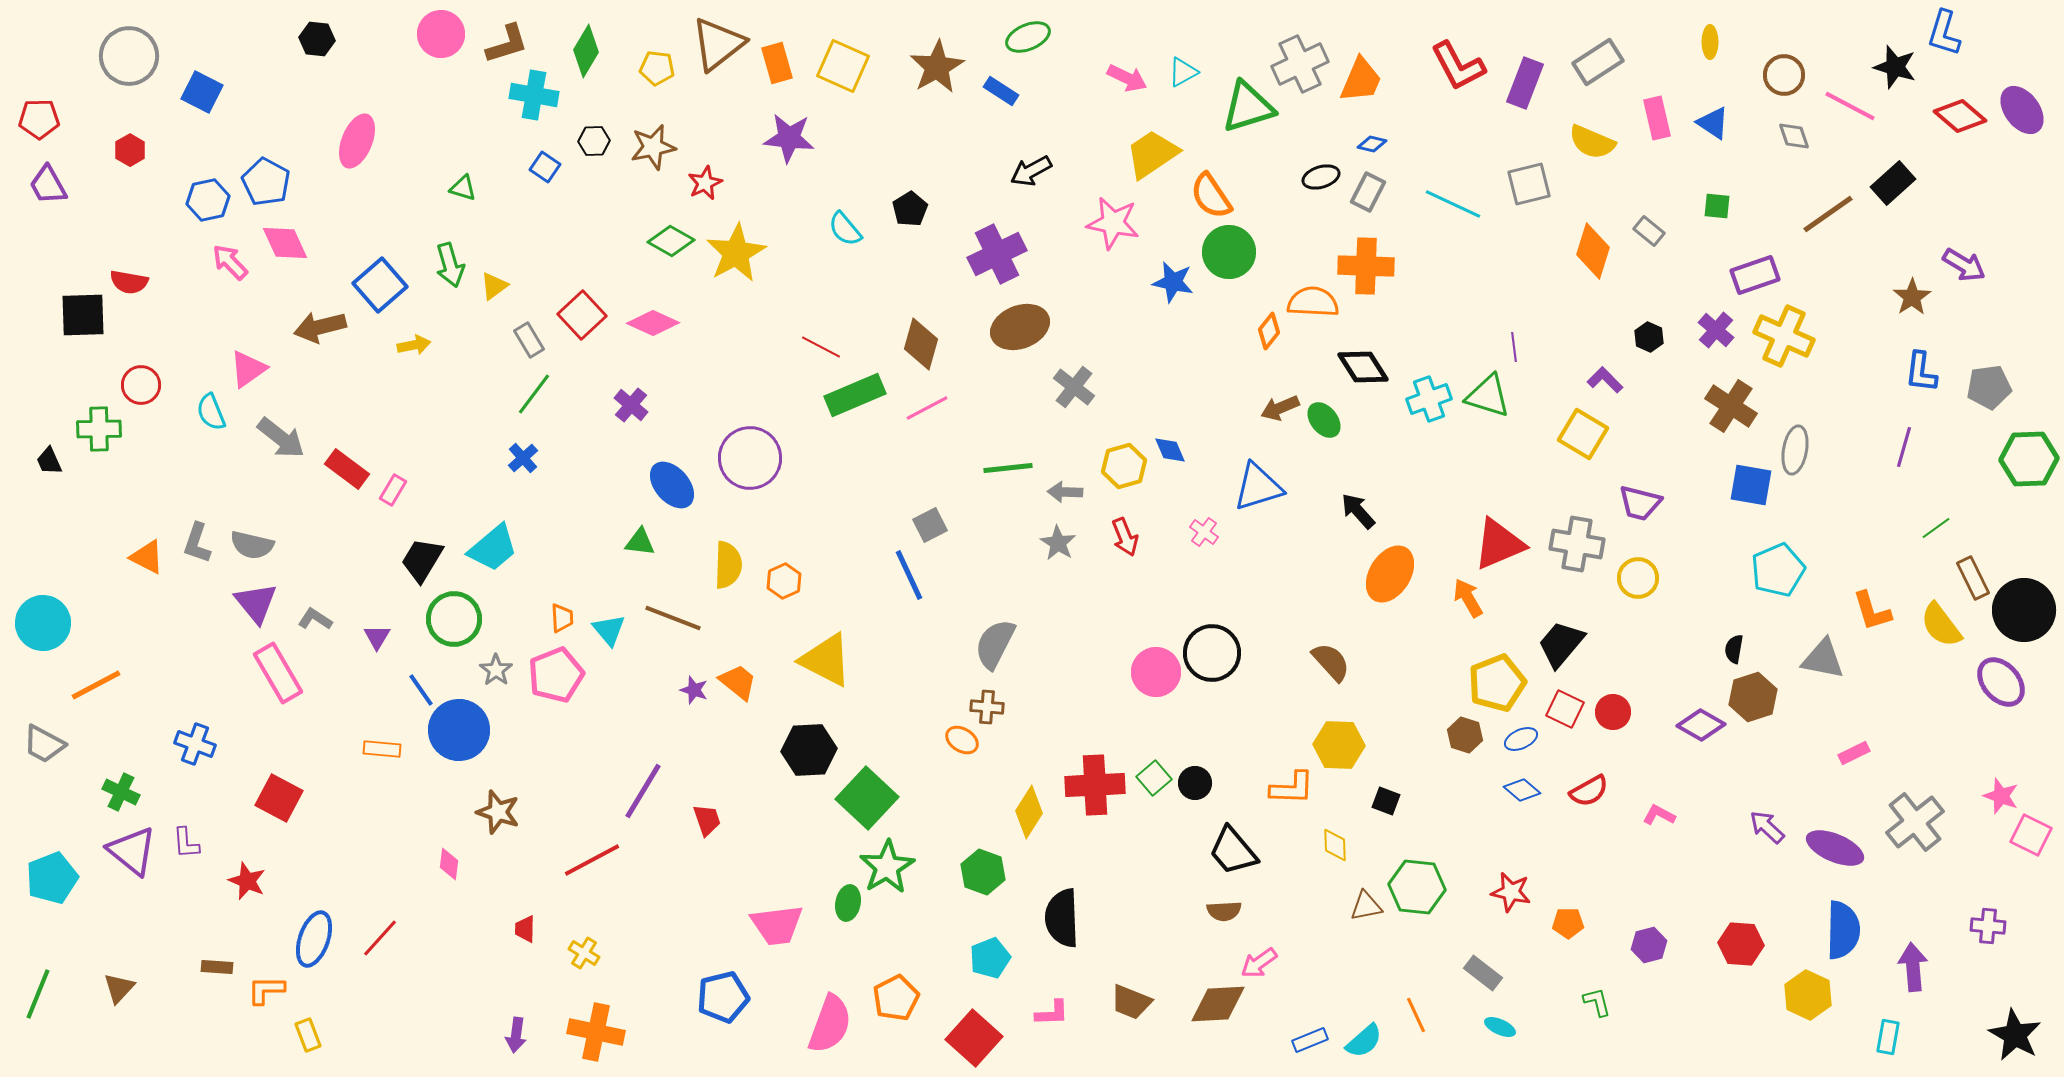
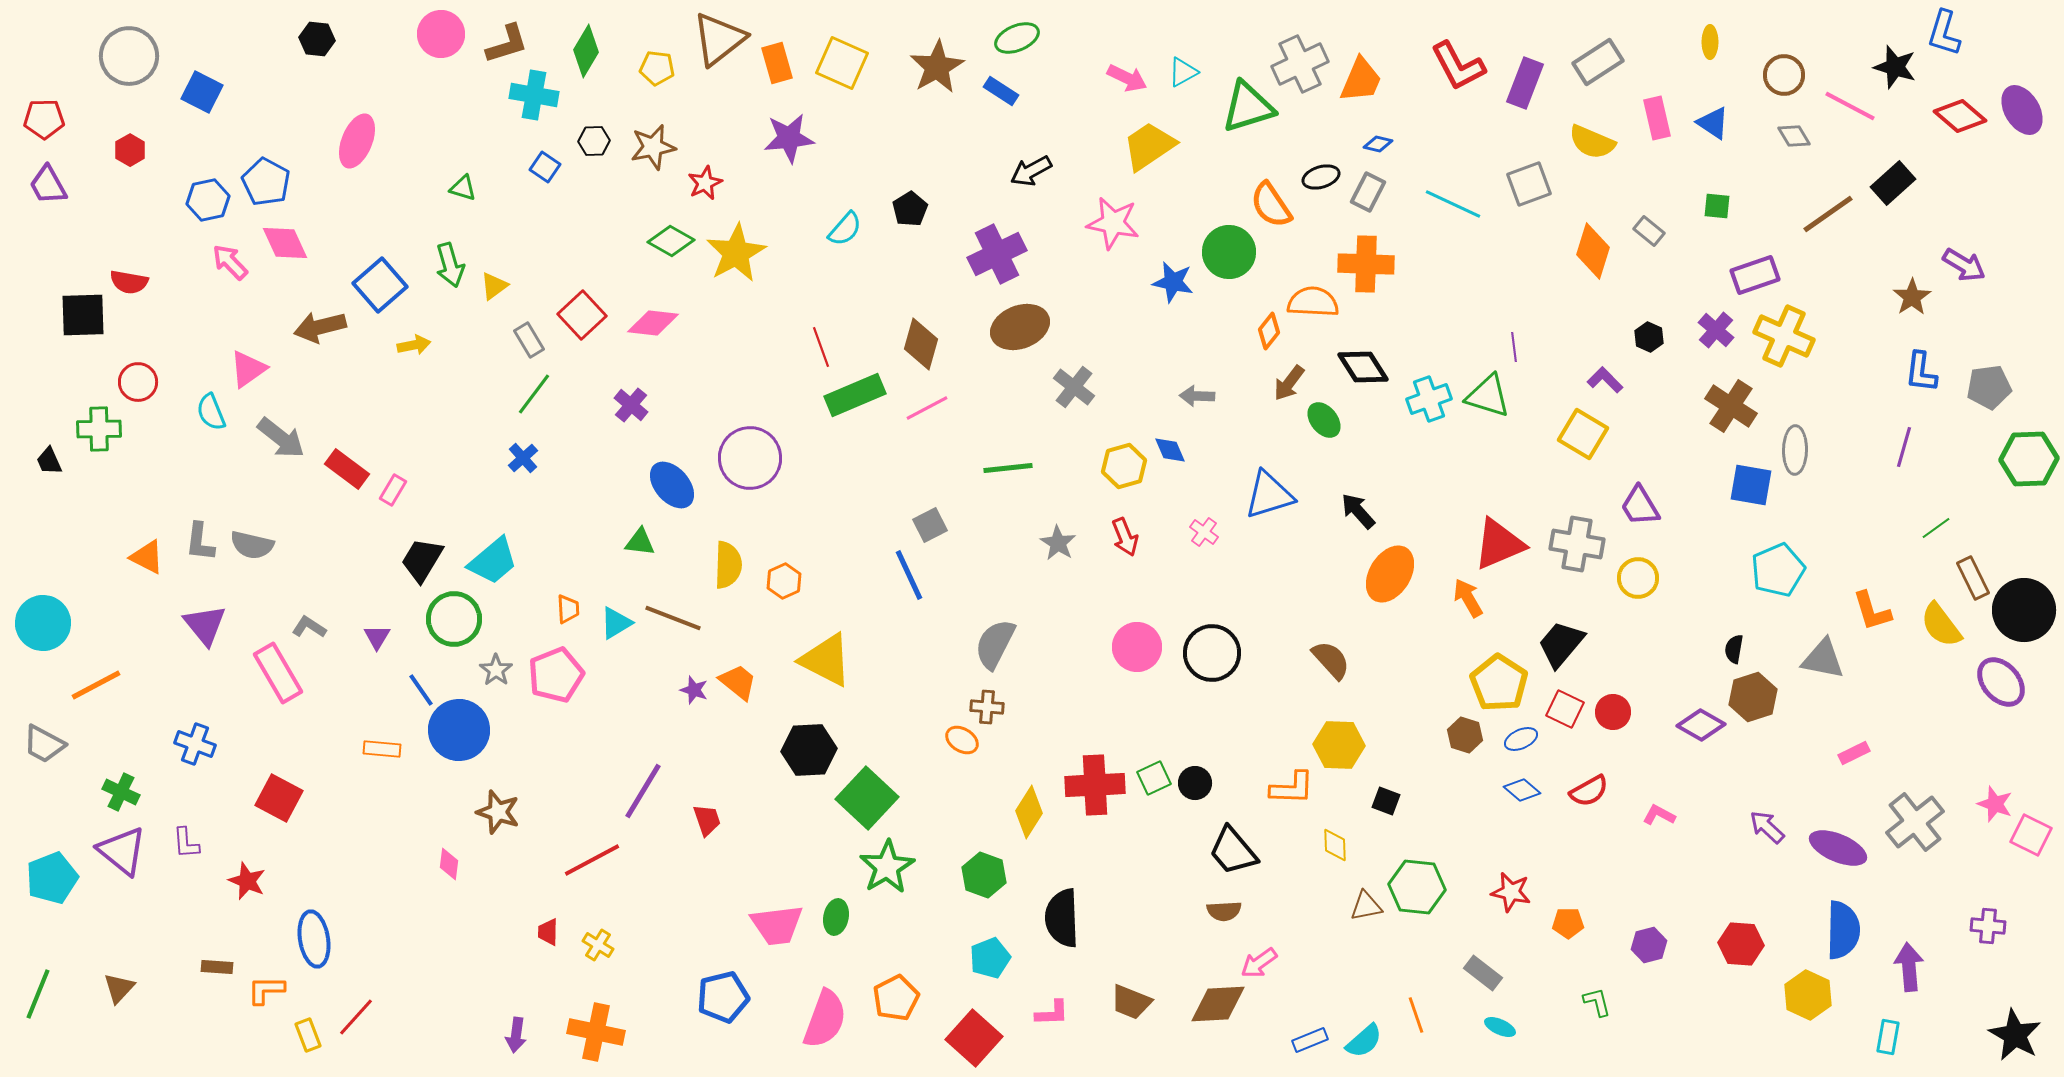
green ellipse at (1028, 37): moved 11 px left, 1 px down
brown triangle at (718, 44): moved 1 px right, 5 px up
yellow square at (843, 66): moved 1 px left, 3 px up
purple ellipse at (2022, 110): rotated 6 degrees clockwise
red pentagon at (39, 119): moved 5 px right
gray diamond at (1794, 136): rotated 12 degrees counterclockwise
purple star at (789, 138): rotated 12 degrees counterclockwise
blue diamond at (1372, 144): moved 6 px right
yellow trapezoid at (1152, 154): moved 3 px left, 8 px up
gray square at (1529, 184): rotated 6 degrees counterclockwise
orange semicircle at (1211, 196): moved 60 px right, 9 px down
cyan semicircle at (845, 229): rotated 99 degrees counterclockwise
orange cross at (1366, 266): moved 2 px up
pink diamond at (653, 323): rotated 18 degrees counterclockwise
red line at (821, 347): rotated 42 degrees clockwise
red circle at (141, 385): moved 3 px left, 3 px up
brown arrow at (1280, 408): moved 9 px right, 25 px up; rotated 30 degrees counterclockwise
gray ellipse at (1795, 450): rotated 9 degrees counterclockwise
blue triangle at (1258, 487): moved 11 px right, 8 px down
gray arrow at (1065, 492): moved 132 px right, 96 px up
purple trapezoid at (1640, 503): moved 3 px down; rotated 45 degrees clockwise
gray L-shape at (197, 543): moved 3 px right, 1 px up; rotated 12 degrees counterclockwise
cyan trapezoid at (493, 548): moved 13 px down
purple triangle at (256, 603): moved 51 px left, 22 px down
orange trapezoid at (562, 618): moved 6 px right, 9 px up
gray L-shape at (315, 619): moved 6 px left, 8 px down
cyan triangle at (609, 630): moved 7 px right, 7 px up; rotated 39 degrees clockwise
brown semicircle at (1331, 662): moved 2 px up
pink circle at (1156, 672): moved 19 px left, 25 px up
yellow pentagon at (1497, 683): moved 2 px right; rotated 18 degrees counterclockwise
green square at (1154, 778): rotated 16 degrees clockwise
pink star at (2001, 796): moved 6 px left, 8 px down
purple ellipse at (1835, 848): moved 3 px right
purple triangle at (132, 851): moved 10 px left
green hexagon at (983, 872): moved 1 px right, 3 px down
green ellipse at (848, 903): moved 12 px left, 14 px down
red trapezoid at (525, 929): moved 23 px right, 3 px down
red line at (380, 938): moved 24 px left, 79 px down
blue ellipse at (314, 939): rotated 28 degrees counterclockwise
yellow cross at (584, 953): moved 14 px right, 8 px up
purple arrow at (1913, 967): moved 4 px left
orange line at (1416, 1015): rotated 6 degrees clockwise
pink semicircle at (830, 1024): moved 5 px left, 5 px up
